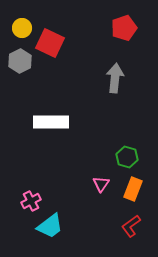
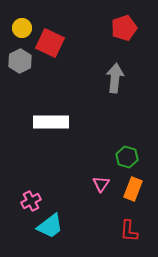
red L-shape: moved 2 px left, 5 px down; rotated 50 degrees counterclockwise
